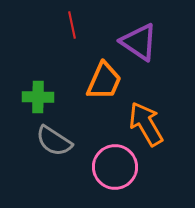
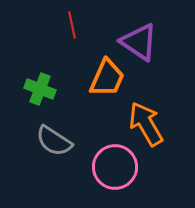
orange trapezoid: moved 3 px right, 3 px up
green cross: moved 2 px right, 8 px up; rotated 20 degrees clockwise
